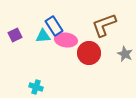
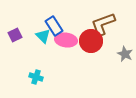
brown L-shape: moved 1 px left, 1 px up
cyan triangle: rotated 49 degrees clockwise
red circle: moved 2 px right, 12 px up
cyan cross: moved 10 px up
